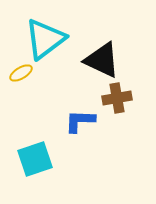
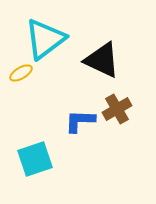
brown cross: moved 11 px down; rotated 20 degrees counterclockwise
